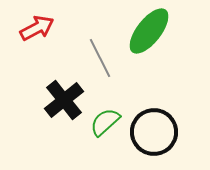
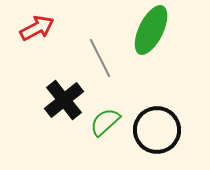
green ellipse: moved 2 px right, 1 px up; rotated 12 degrees counterclockwise
black circle: moved 3 px right, 2 px up
